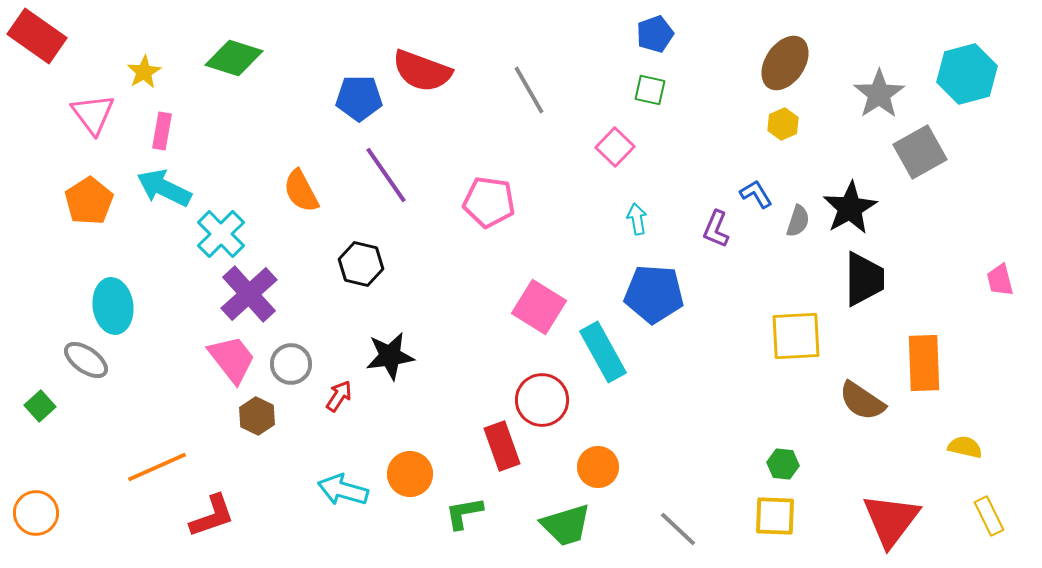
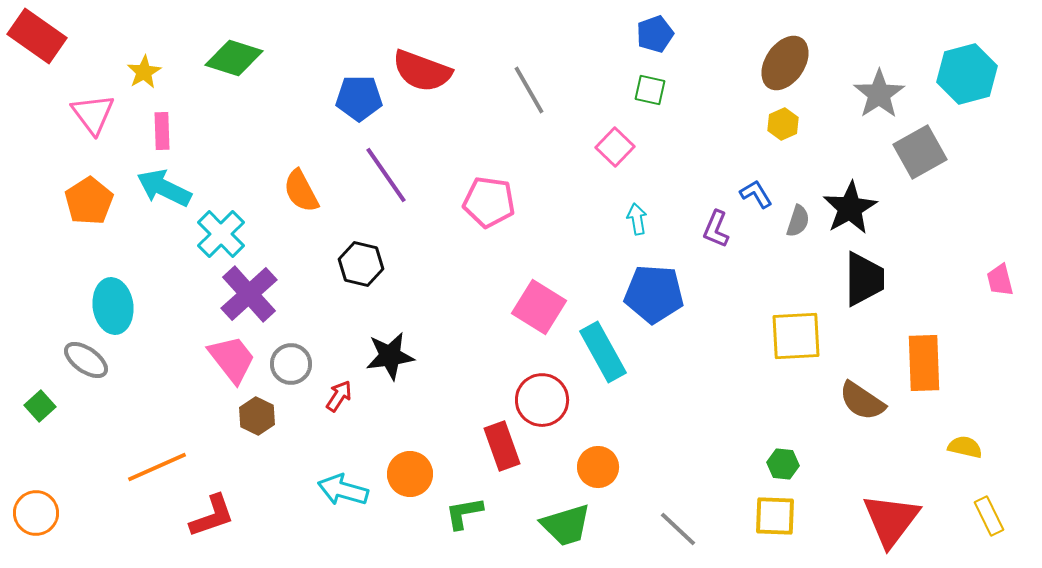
pink rectangle at (162, 131): rotated 12 degrees counterclockwise
